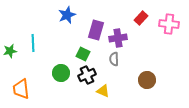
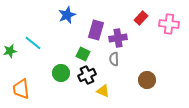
cyan line: rotated 48 degrees counterclockwise
